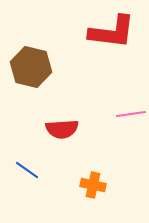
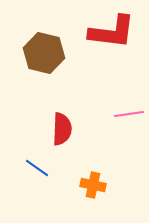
brown hexagon: moved 13 px right, 14 px up
pink line: moved 2 px left
red semicircle: rotated 84 degrees counterclockwise
blue line: moved 10 px right, 2 px up
